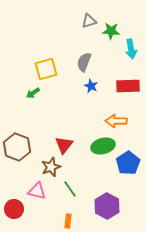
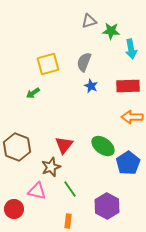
yellow square: moved 2 px right, 5 px up
orange arrow: moved 16 px right, 4 px up
green ellipse: rotated 50 degrees clockwise
